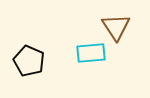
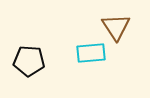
black pentagon: rotated 20 degrees counterclockwise
